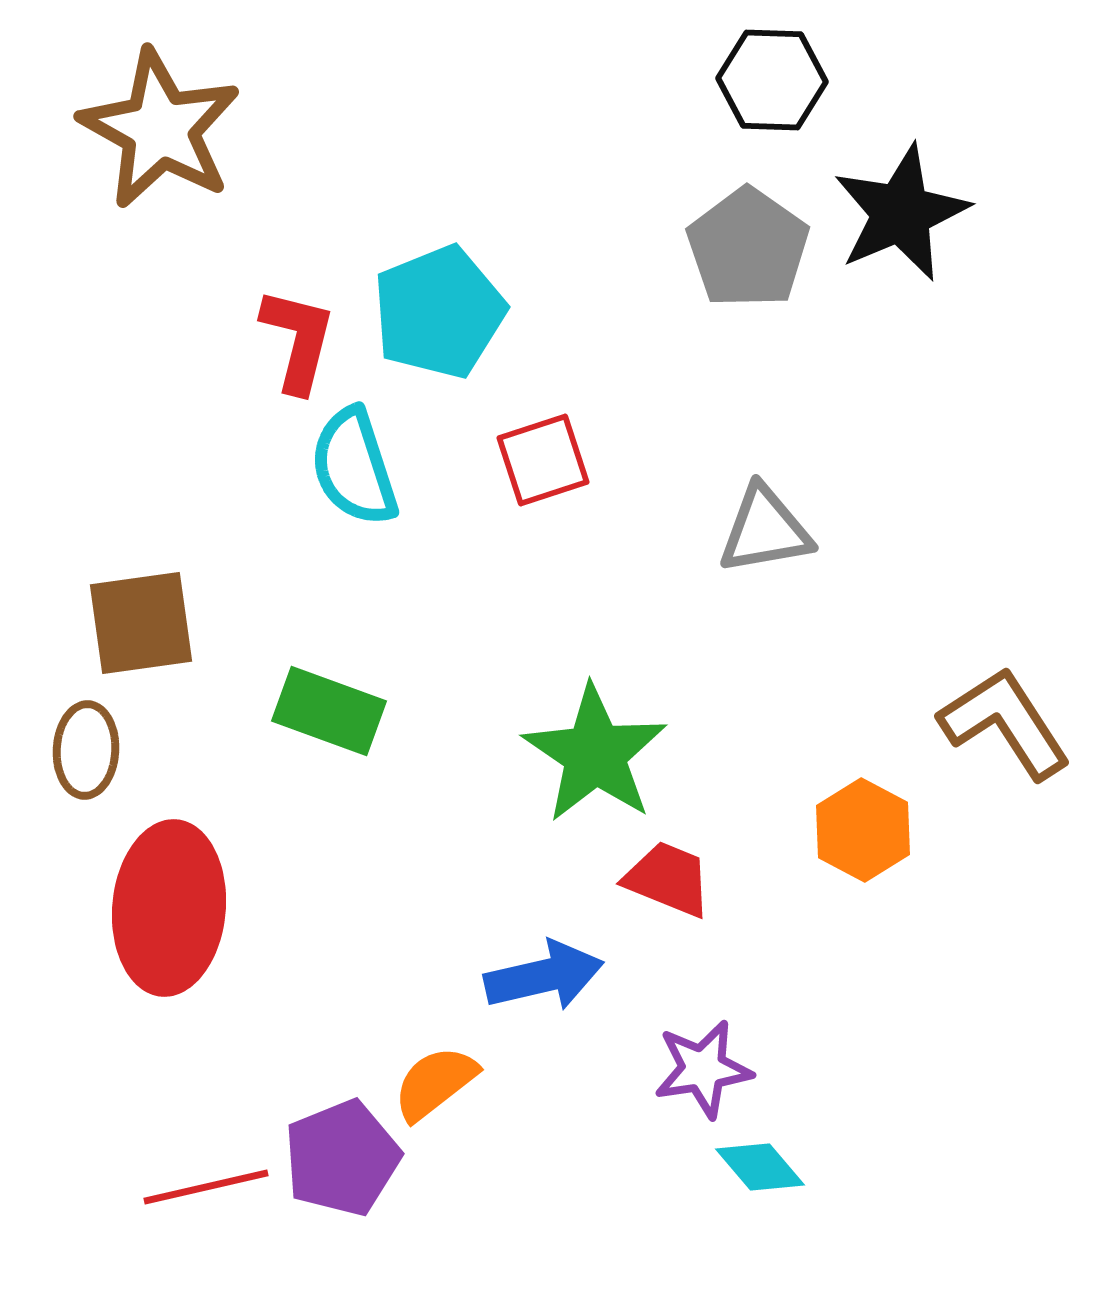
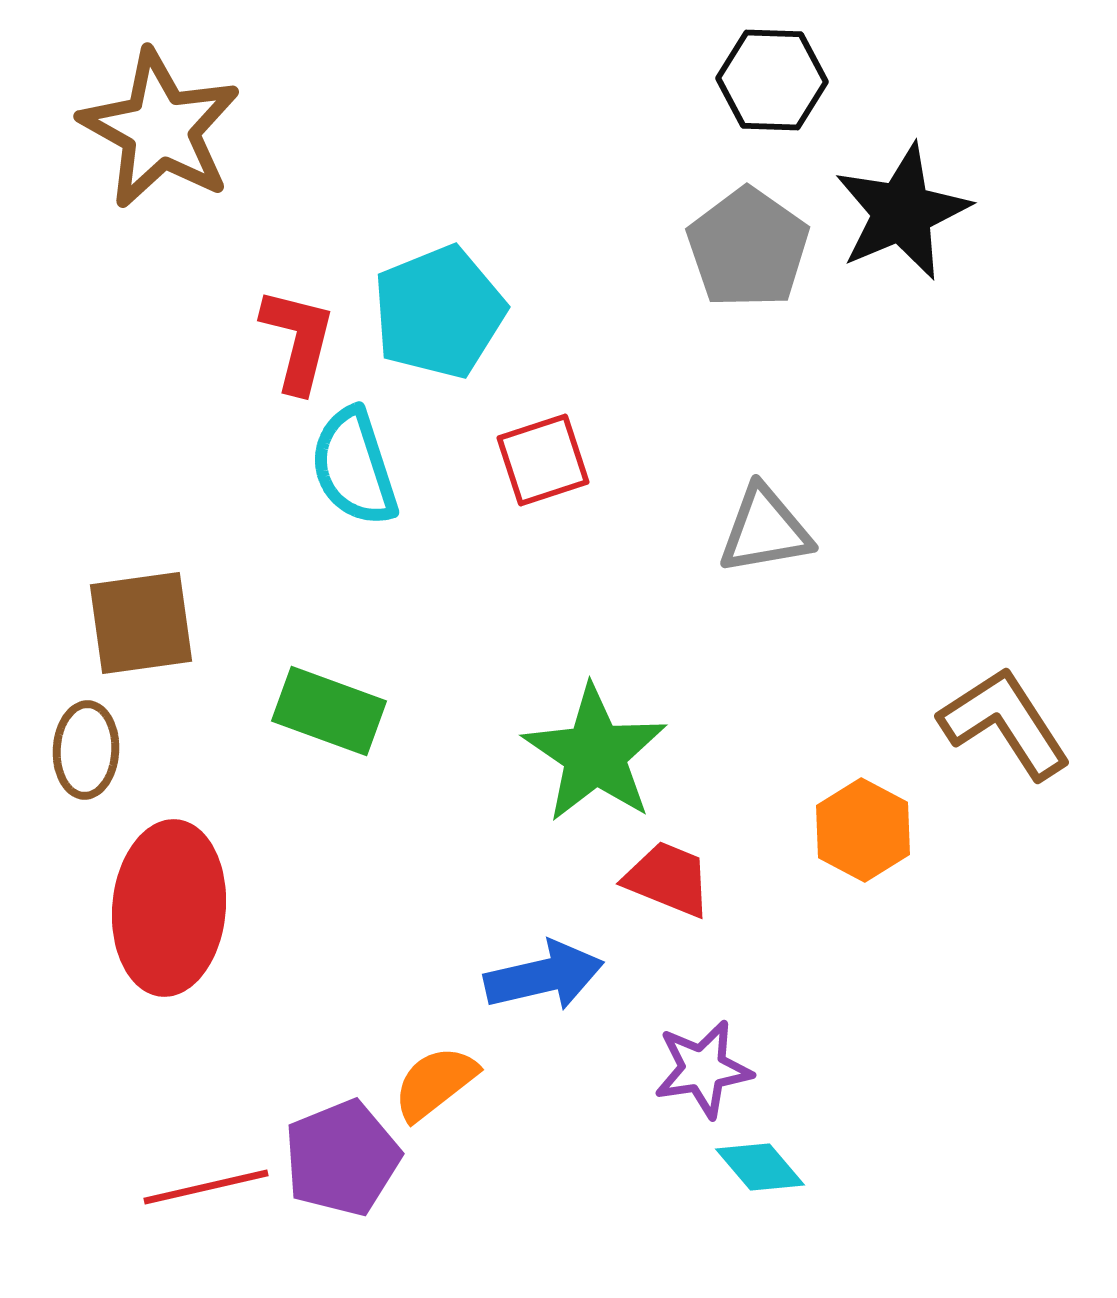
black star: moved 1 px right, 1 px up
